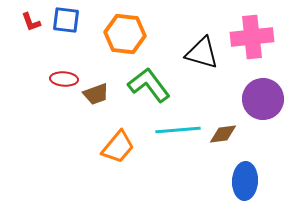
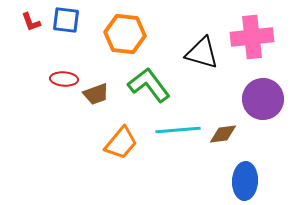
orange trapezoid: moved 3 px right, 4 px up
